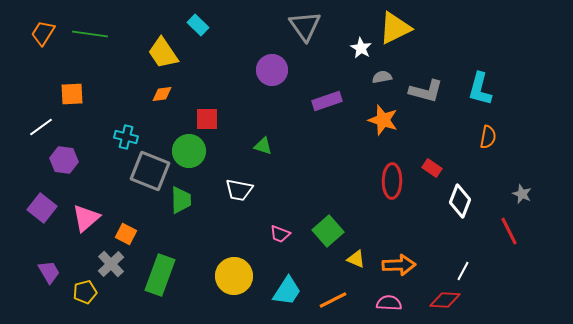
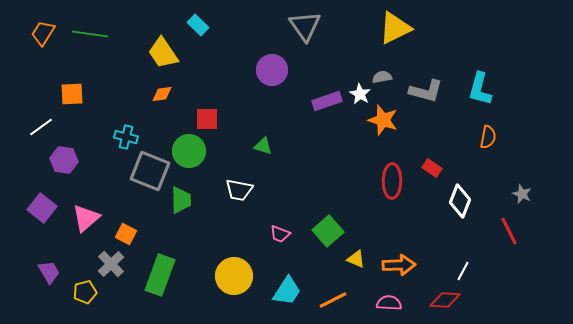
white star at (361, 48): moved 1 px left, 46 px down
